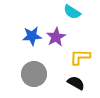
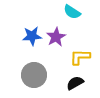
gray circle: moved 1 px down
black semicircle: moved 1 px left; rotated 60 degrees counterclockwise
